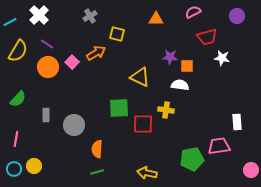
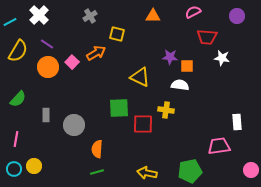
orange triangle: moved 3 px left, 3 px up
red trapezoid: rotated 20 degrees clockwise
green pentagon: moved 2 px left, 12 px down
